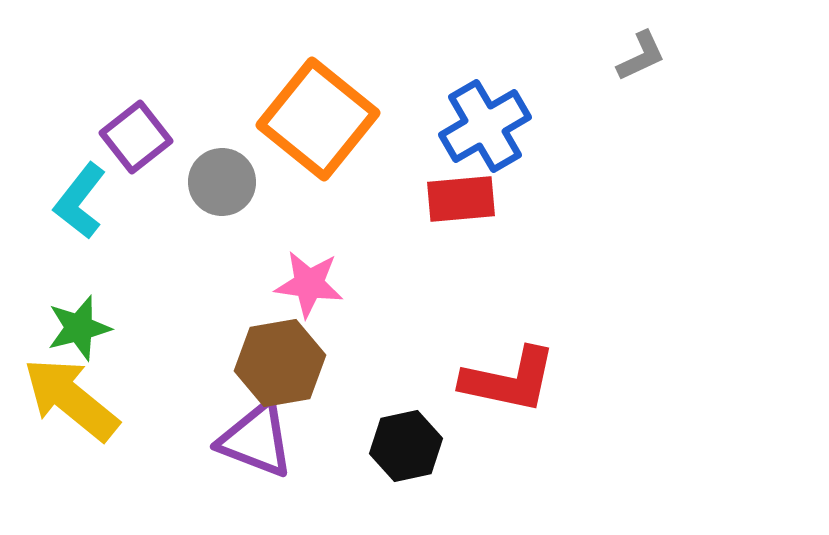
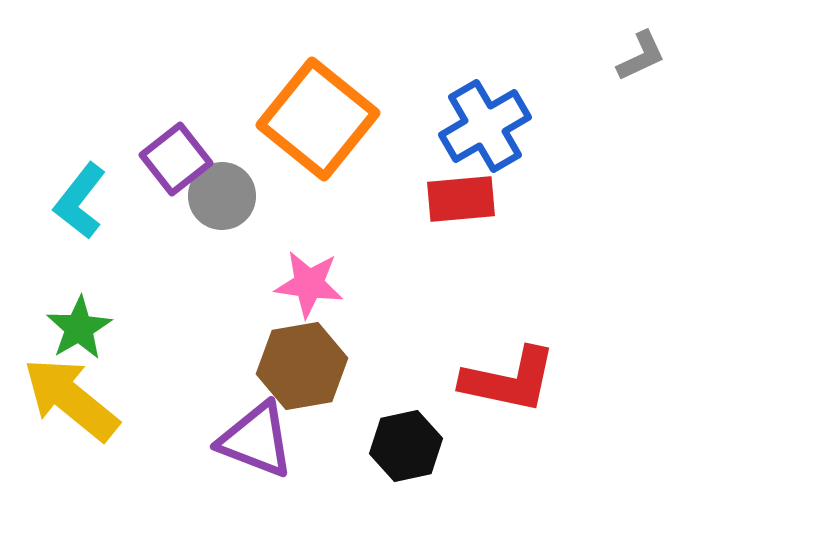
purple square: moved 40 px right, 22 px down
gray circle: moved 14 px down
green star: rotated 16 degrees counterclockwise
brown hexagon: moved 22 px right, 3 px down
